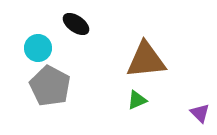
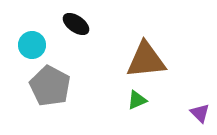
cyan circle: moved 6 px left, 3 px up
